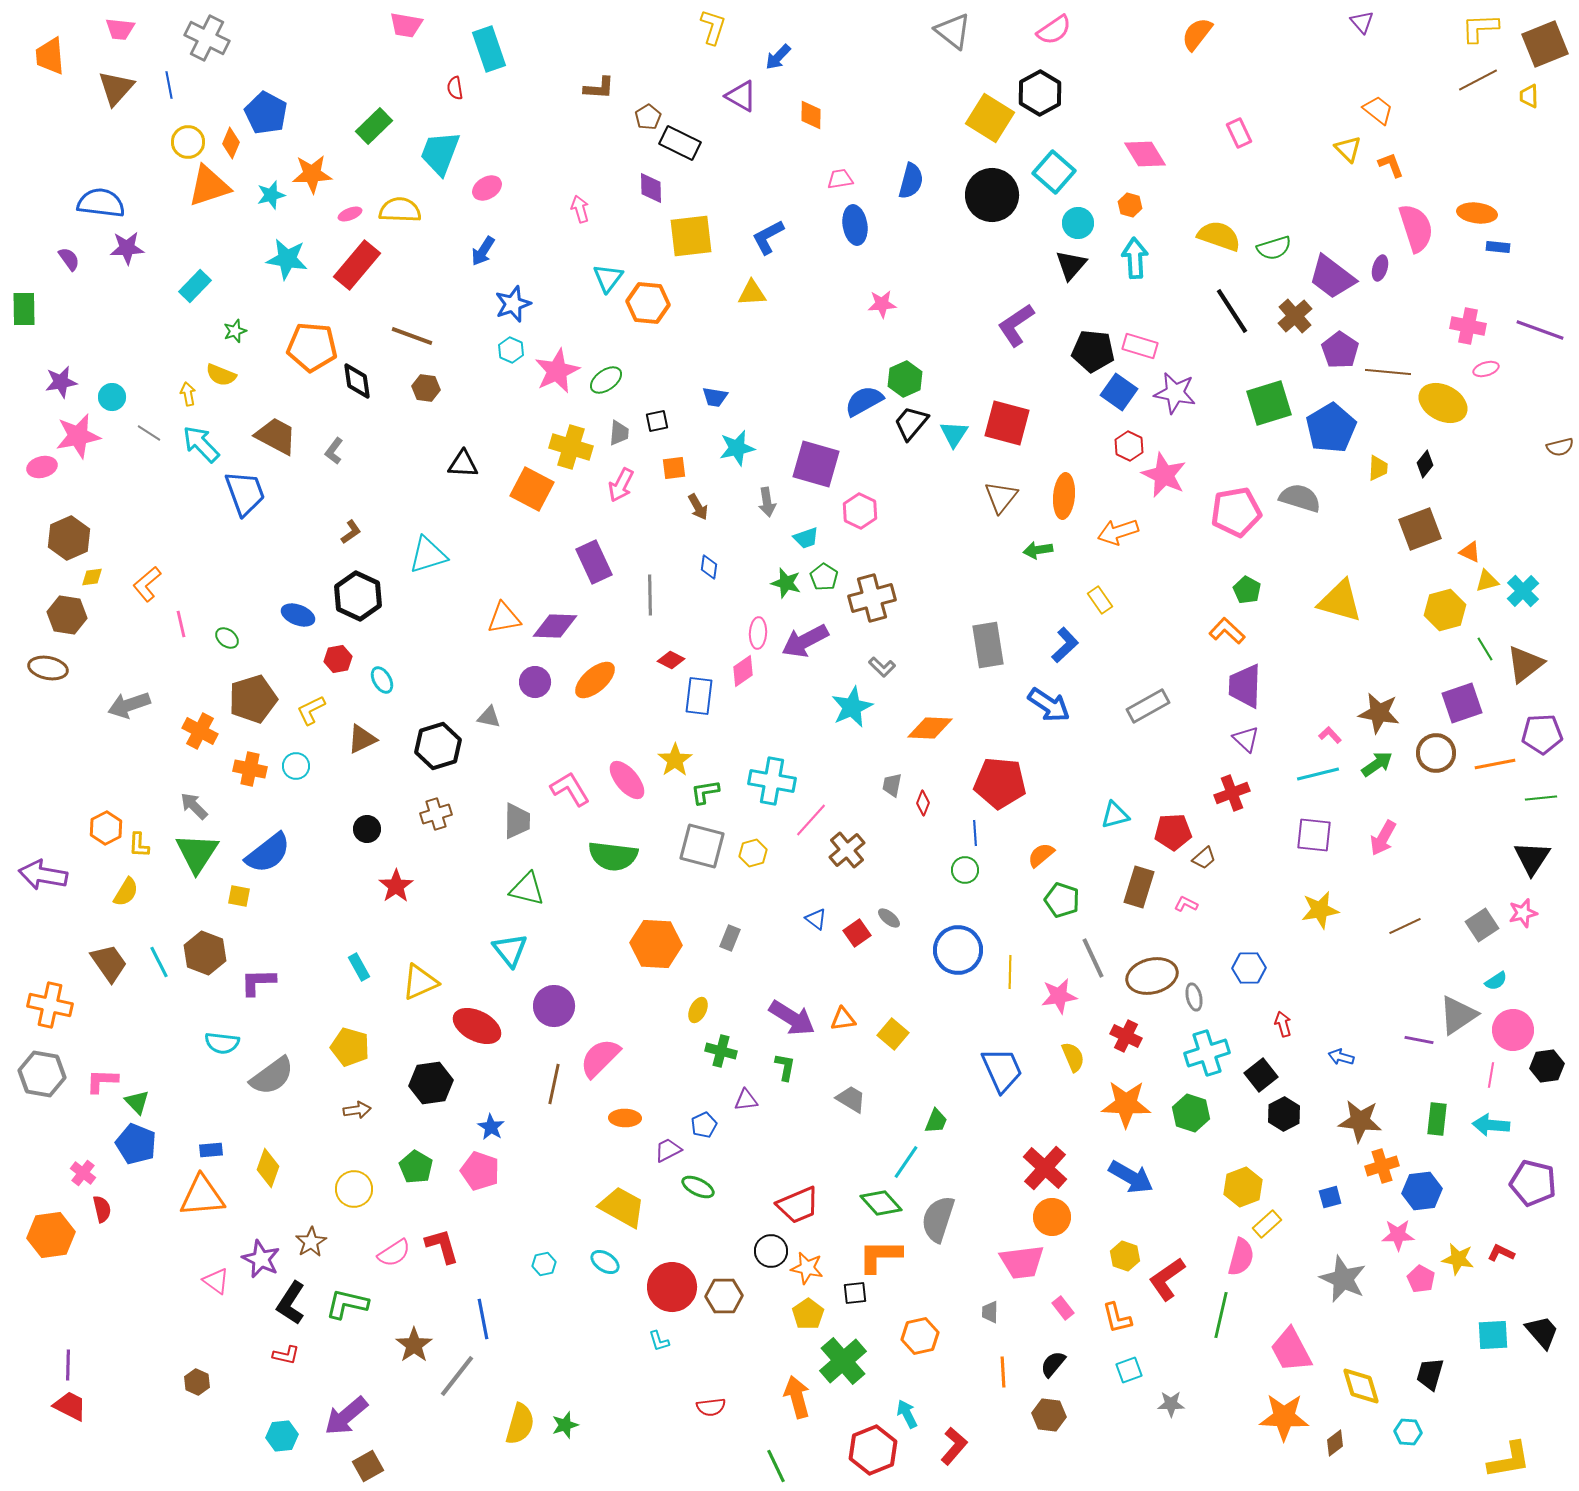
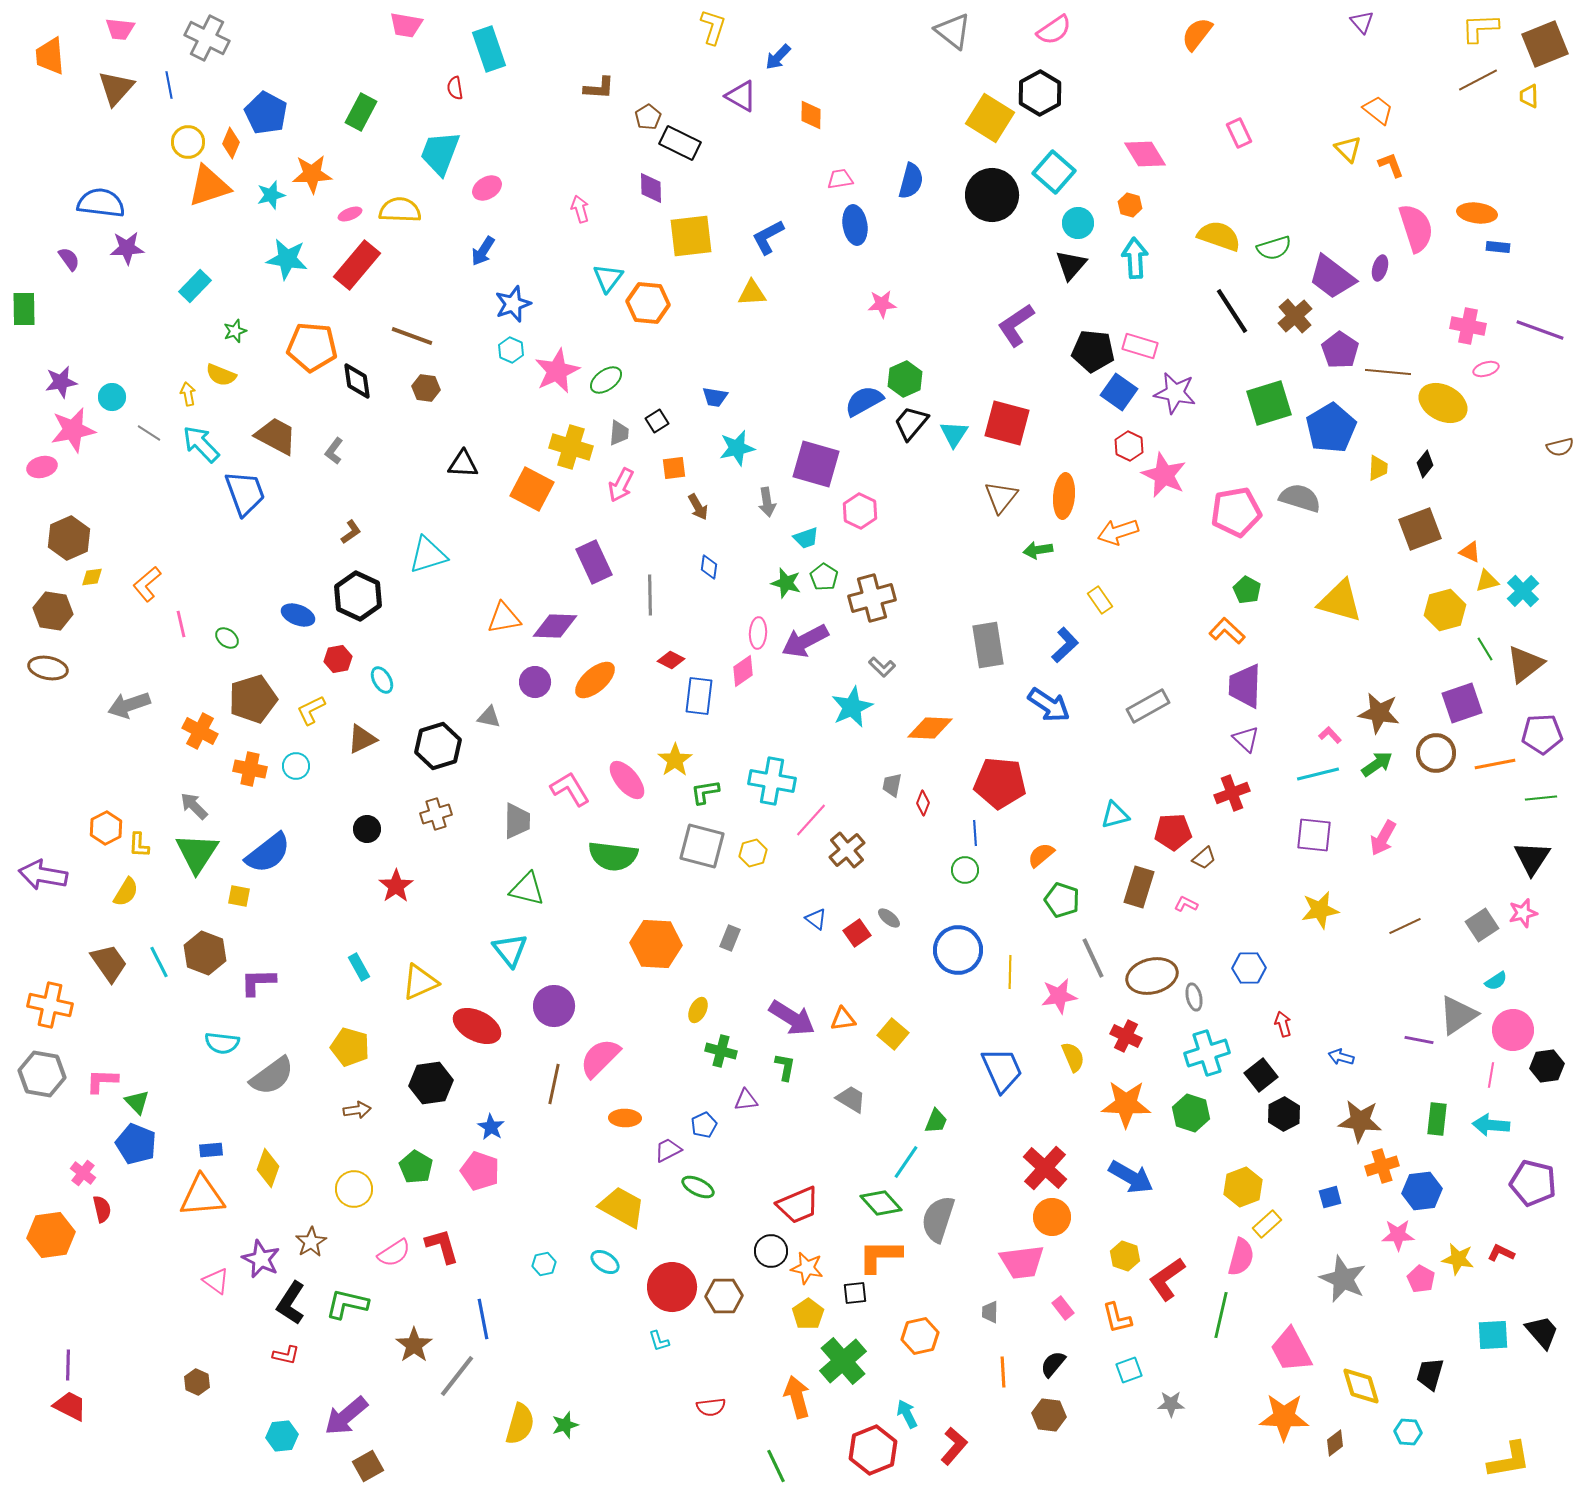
green rectangle at (374, 126): moved 13 px left, 14 px up; rotated 18 degrees counterclockwise
black square at (657, 421): rotated 20 degrees counterclockwise
pink star at (78, 436): moved 5 px left, 6 px up
brown hexagon at (67, 615): moved 14 px left, 4 px up
